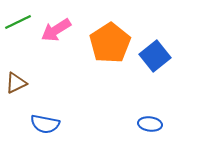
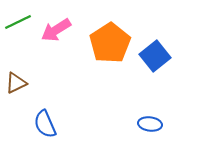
blue semicircle: rotated 56 degrees clockwise
